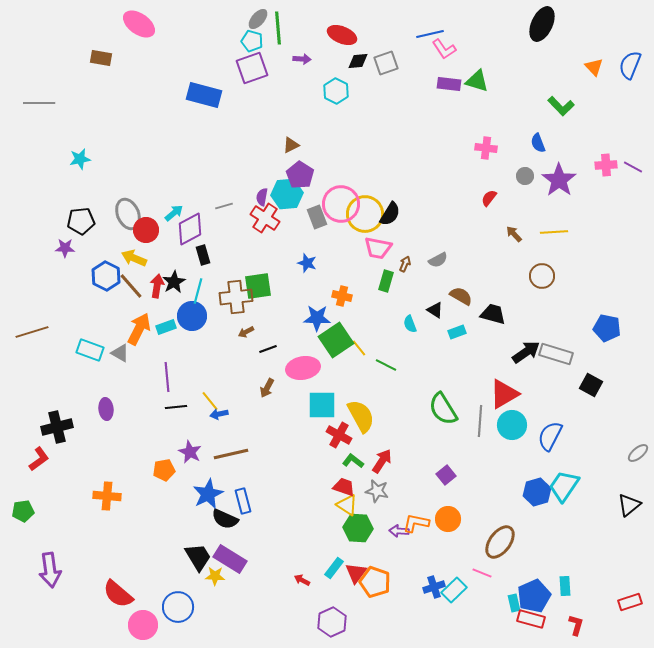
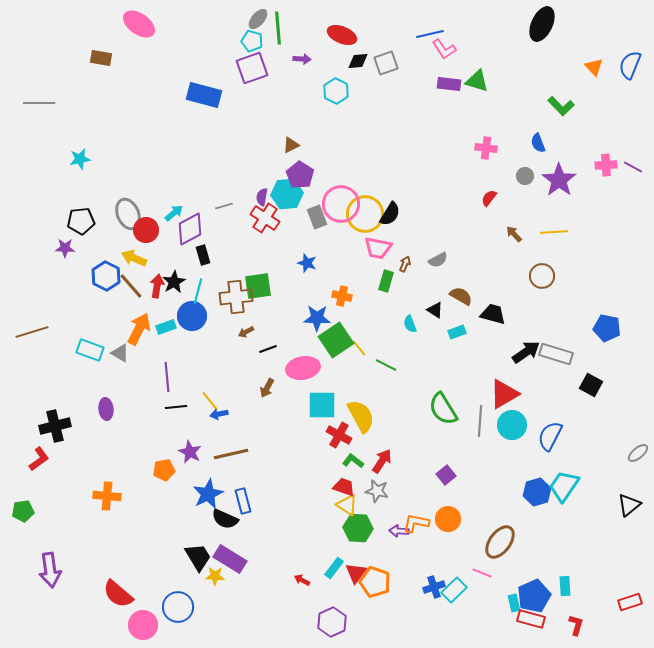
black cross at (57, 427): moved 2 px left, 1 px up
